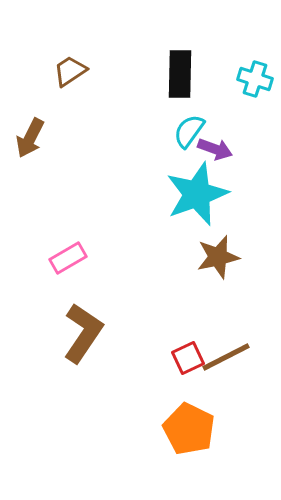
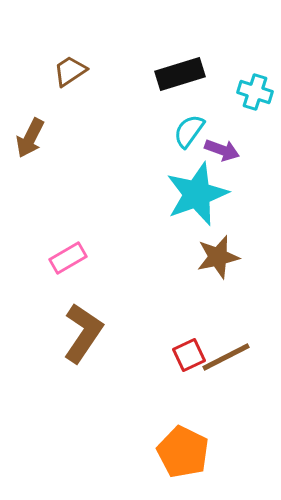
black rectangle: rotated 72 degrees clockwise
cyan cross: moved 13 px down
purple arrow: moved 7 px right, 1 px down
red square: moved 1 px right, 3 px up
orange pentagon: moved 6 px left, 23 px down
